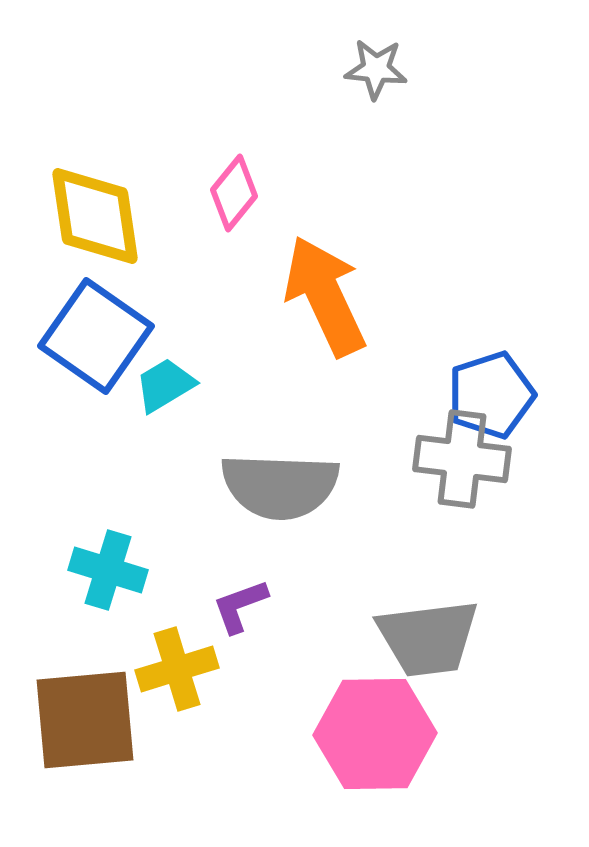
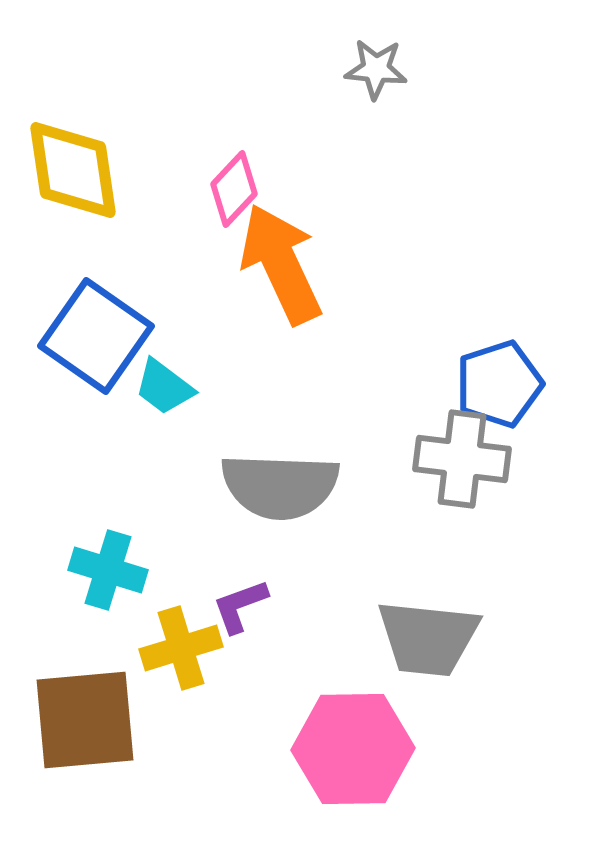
pink diamond: moved 4 px up; rotated 4 degrees clockwise
yellow diamond: moved 22 px left, 46 px up
orange arrow: moved 44 px left, 32 px up
cyan trapezoid: moved 1 px left, 2 px down; rotated 112 degrees counterclockwise
blue pentagon: moved 8 px right, 11 px up
gray trapezoid: rotated 13 degrees clockwise
yellow cross: moved 4 px right, 21 px up
pink hexagon: moved 22 px left, 15 px down
